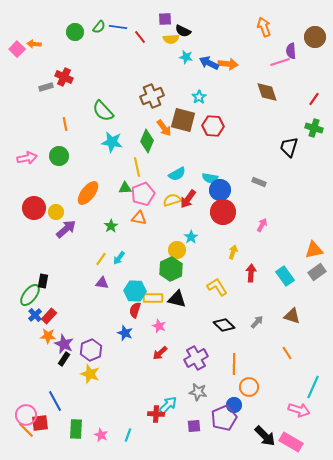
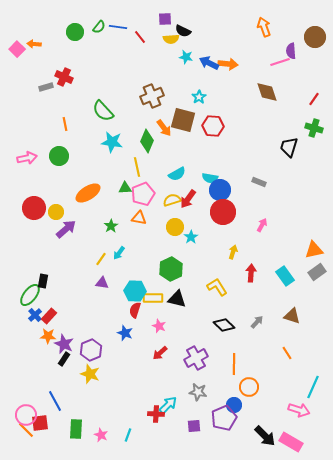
orange ellipse at (88, 193): rotated 20 degrees clockwise
yellow circle at (177, 250): moved 2 px left, 23 px up
cyan arrow at (119, 258): moved 5 px up
